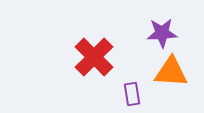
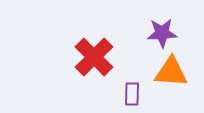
purple rectangle: rotated 10 degrees clockwise
